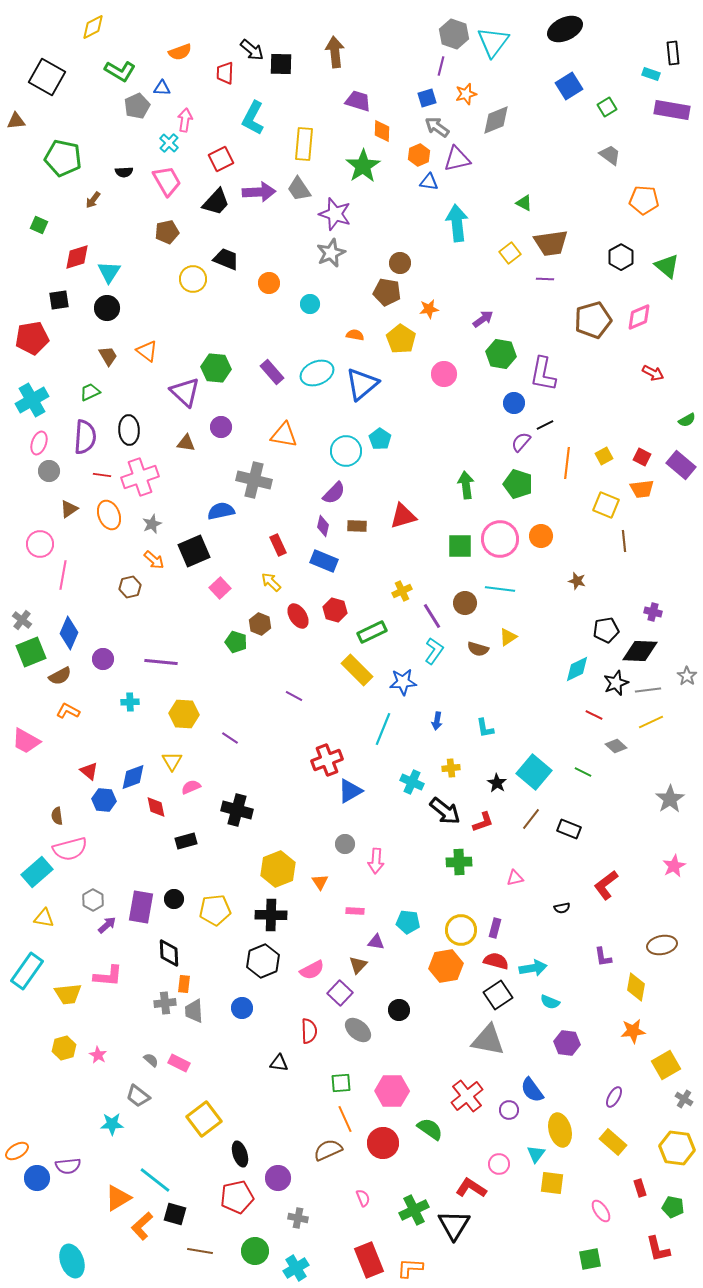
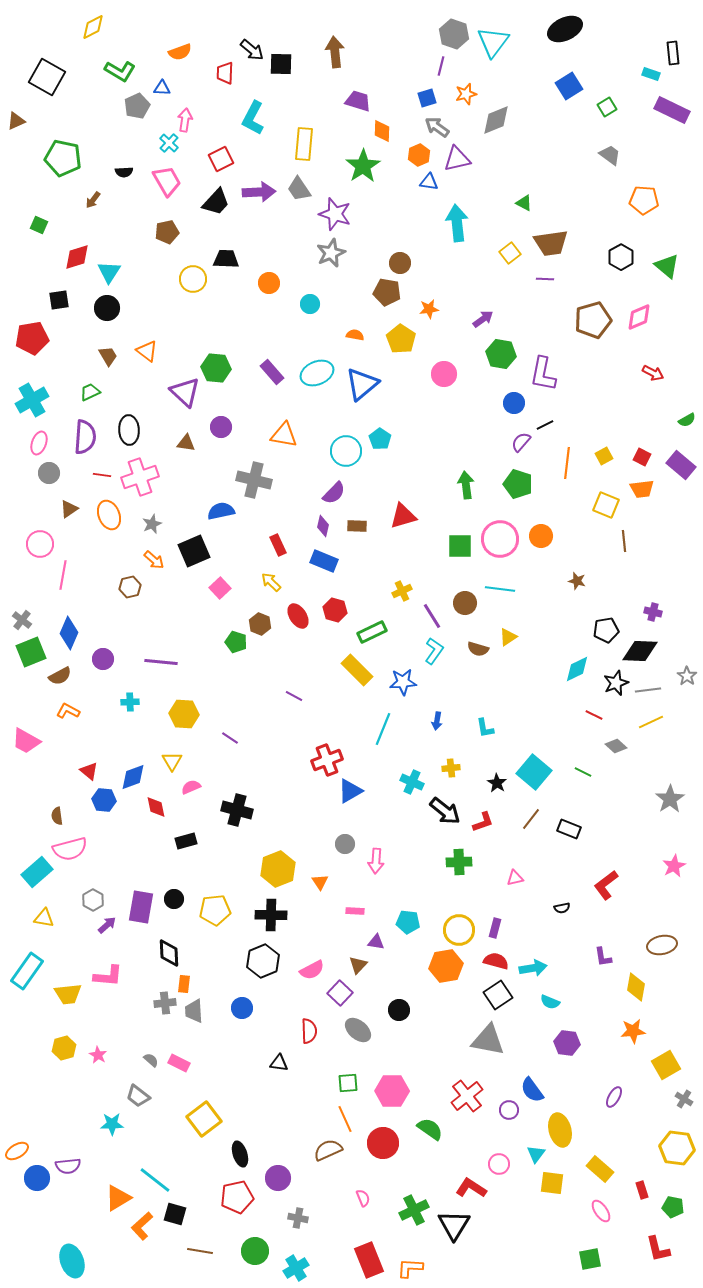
purple rectangle at (672, 110): rotated 16 degrees clockwise
brown triangle at (16, 121): rotated 18 degrees counterclockwise
black trapezoid at (226, 259): rotated 20 degrees counterclockwise
gray circle at (49, 471): moved 2 px down
yellow circle at (461, 930): moved 2 px left
green square at (341, 1083): moved 7 px right
yellow rectangle at (613, 1142): moved 13 px left, 27 px down
red rectangle at (640, 1188): moved 2 px right, 2 px down
